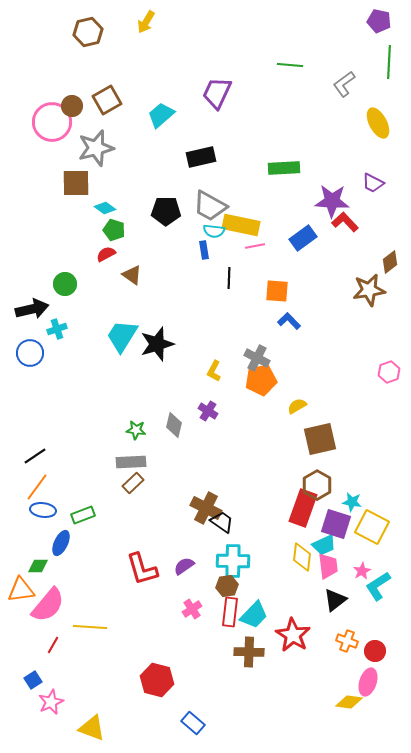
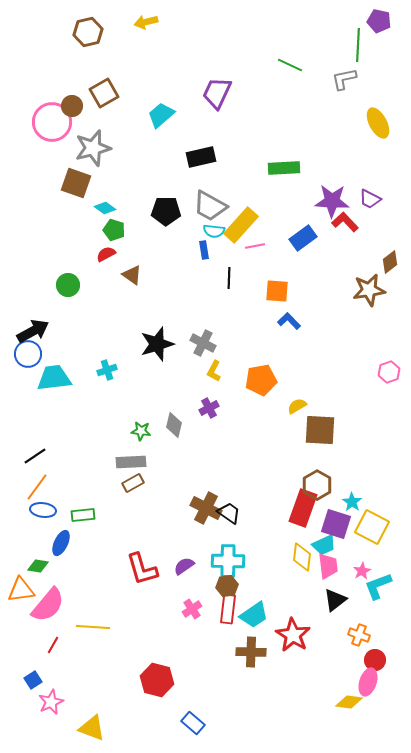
yellow arrow at (146, 22): rotated 45 degrees clockwise
green line at (389, 62): moved 31 px left, 17 px up
green line at (290, 65): rotated 20 degrees clockwise
gray L-shape at (344, 84): moved 5 px up; rotated 24 degrees clockwise
brown square at (107, 100): moved 3 px left, 7 px up
gray star at (96, 148): moved 3 px left
brown square at (76, 183): rotated 20 degrees clockwise
purple trapezoid at (373, 183): moved 3 px left, 16 px down
yellow rectangle at (241, 225): rotated 60 degrees counterclockwise
green circle at (65, 284): moved 3 px right, 1 px down
black arrow at (32, 309): moved 1 px right, 22 px down; rotated 16 degrees counterclockwise
cyan cross at (57, 329): moved 50 px right, 41 px down
cyan trapezoid at (122, 336): moved 68 px left, 42 px down; rotated 51 degrees clockwise
blue circle at (30, 353): moved 2 px left, 1 px down
gray cross at (257, 358): moved 54 px left, 15 px up
purple cross at (208, 411): moved 1 px right, 3 px up; rotated 30 degrees clockwise
green star at (136, 430): moved 5 px right, 1 px down
brown square at (320, 439): moved 9 px up; rotated 16 degrees clockwise
brown rectangle at (133, 483): rotated 15 degrees clockwise
cyan star at (352, 502): rotated 24 degrees clockwise
green rectangle at (83, 515): rotated 15 degrees clockwise
black trapezoid at (222, 522): moved 7 px right, 9 px up
cyan cross at (233, 561): moved 5 px left
green diamond at (38, 566): rotated 10 degrees clockwise
cyan L-shape at (378, 586): rotated 12 degrees clockwise
red rectangle at (230, 612): moved 2 px left, 3 px up
cyan trapezoid at (254, 615): rotated 12 degrees clockwise
yellow line at (90, 627): moved 3 px right
orange cross at (347, 641): moved 12 px right, 6 px up
red circle at (375, 651): moved 9 px down
brown cross at (249, 652): moved 2 px right
